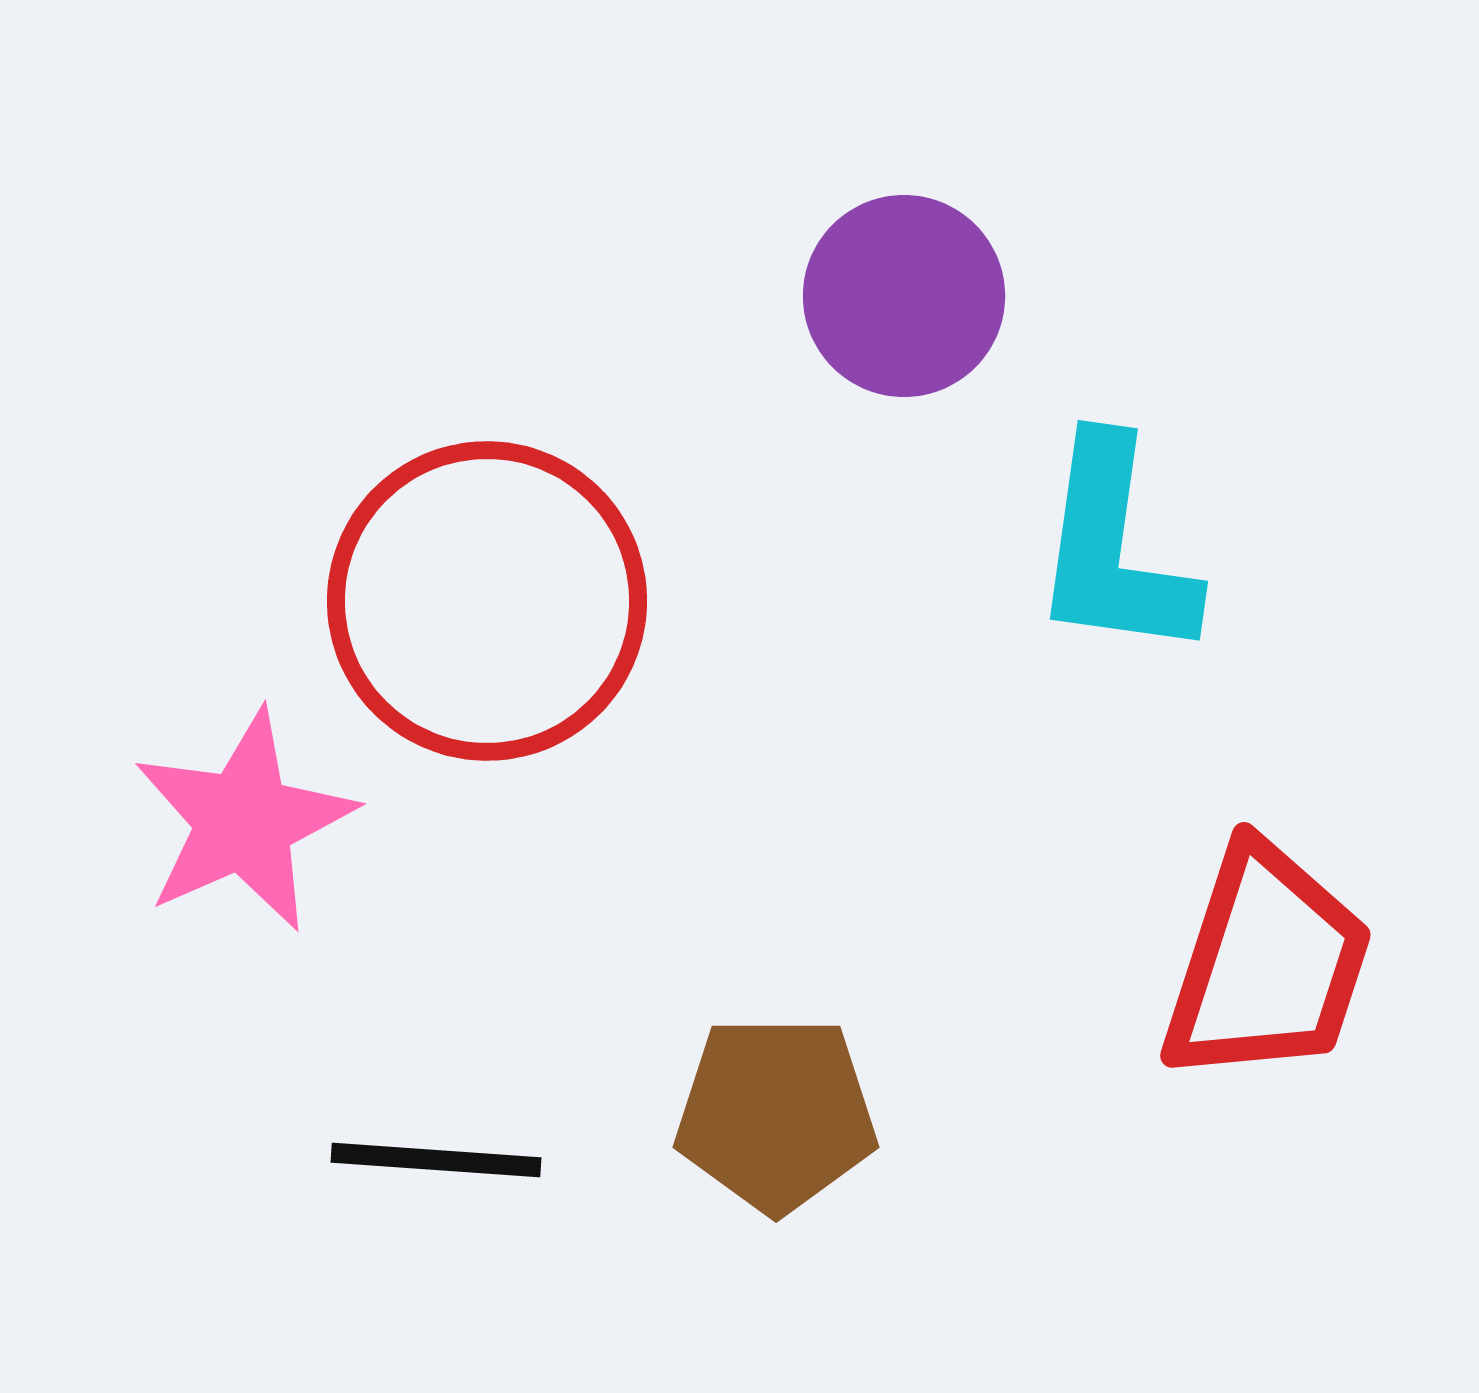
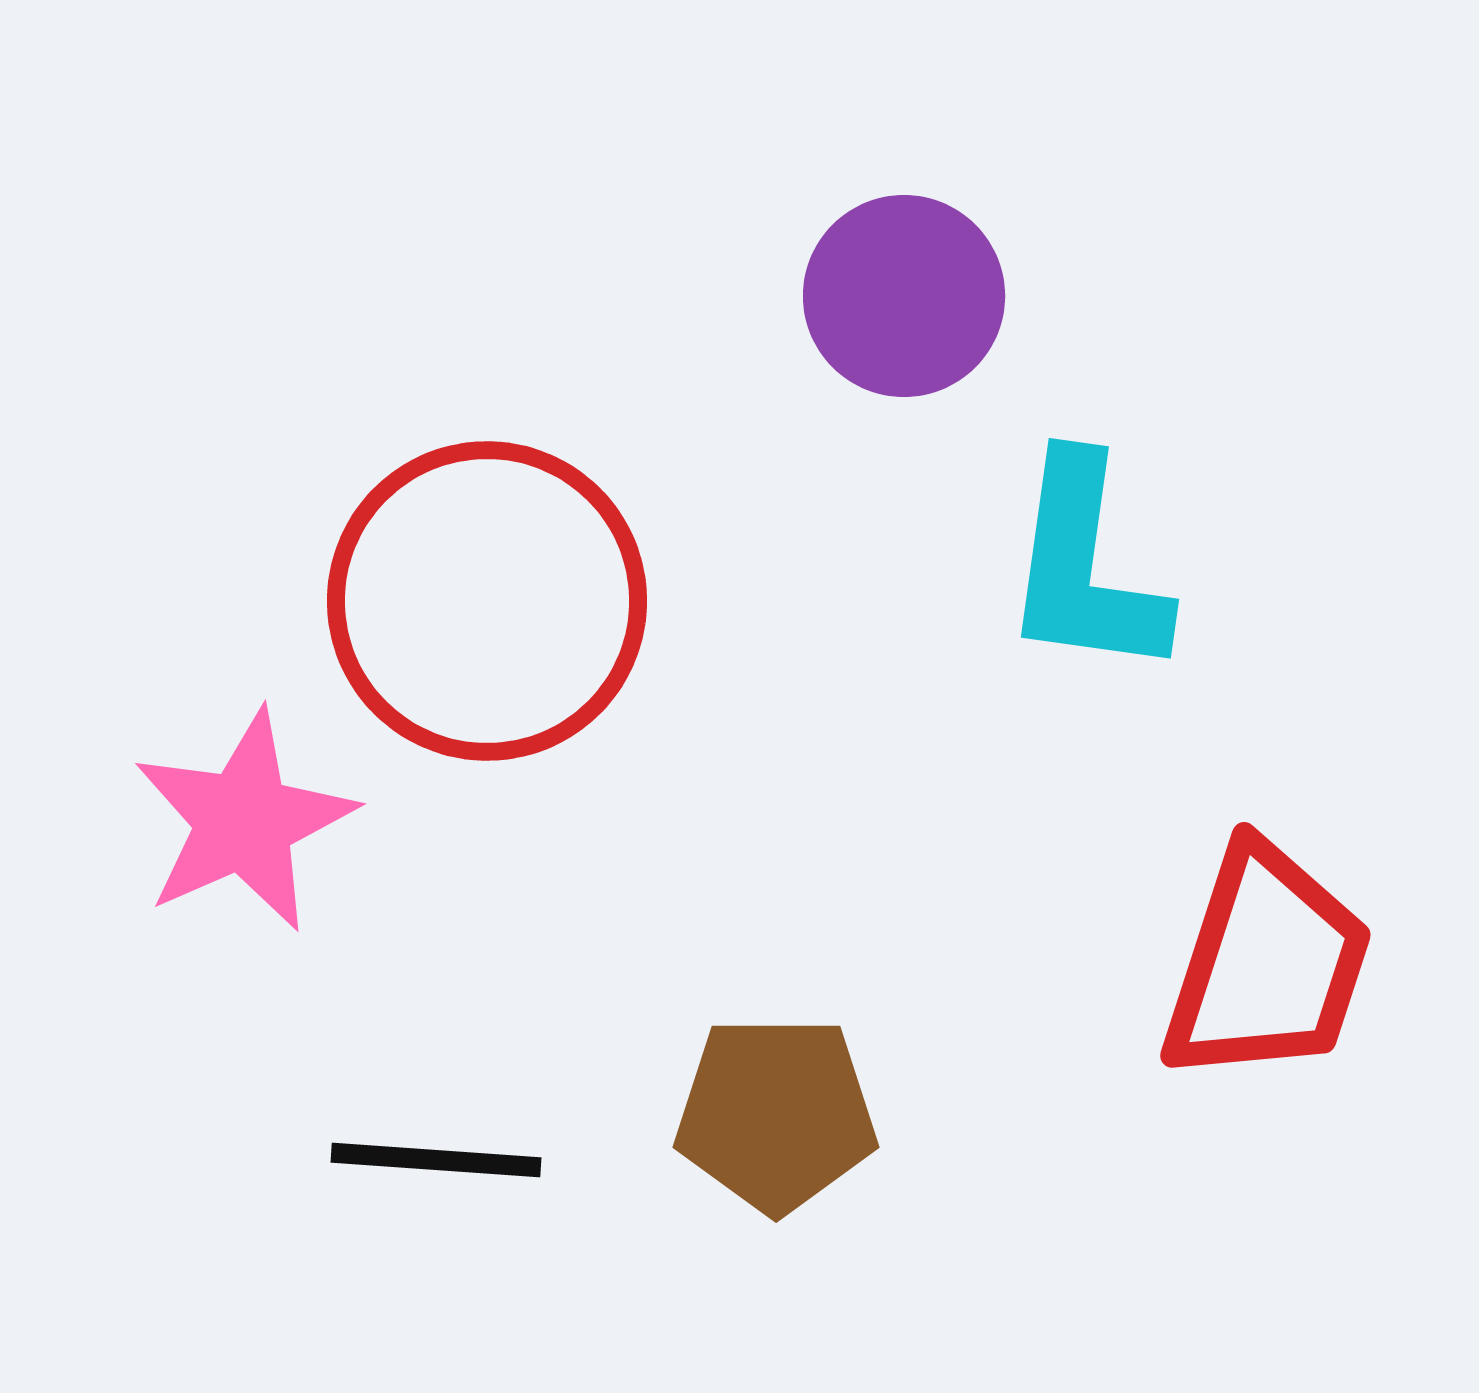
cyan L-shape: moved 29 px left, 18 px down
